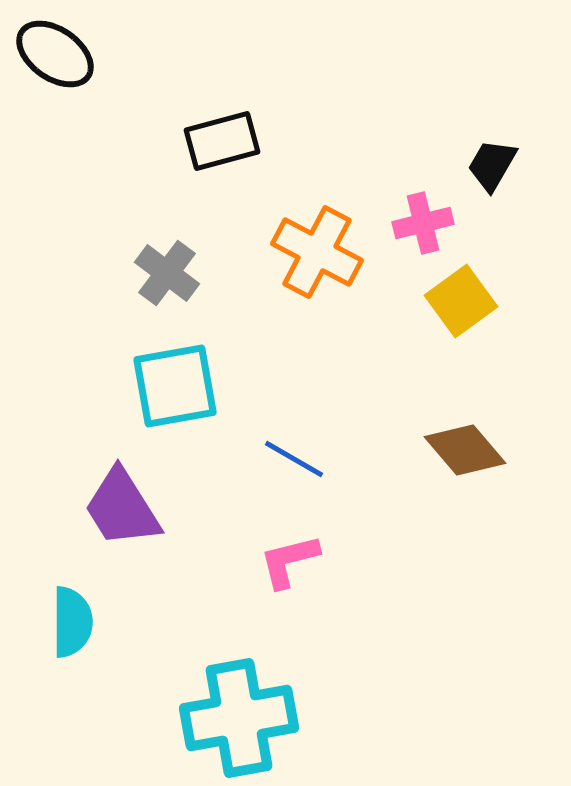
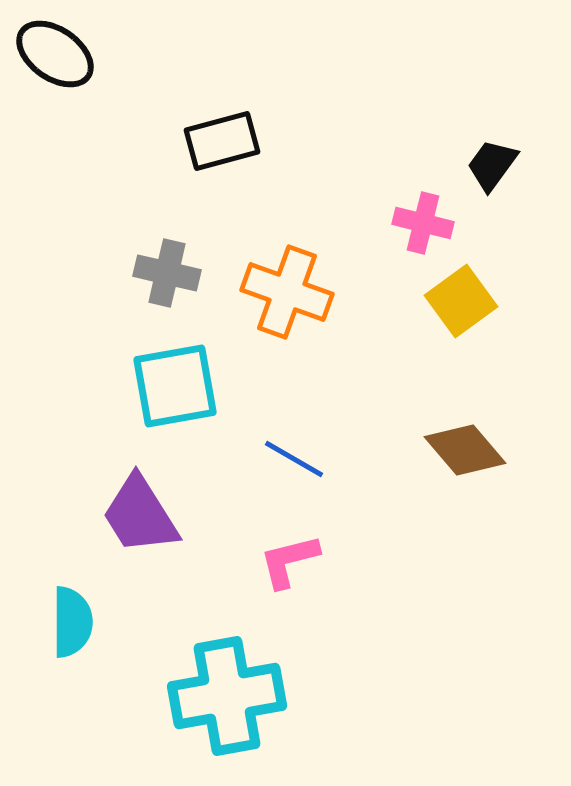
black trapezoid: rotated 6 degrees clockwise
pink cross: rotated 28 degrees clockwise
orange cross: moved 30 px left, 40 px down; rotated 8 degrees counterclockwise
gray cross: rotated 24 degrees counterclockwise
purple trapezoid: moved 18 px right, 7 px down
cyan cross: moved 12 px left, 22 px up
